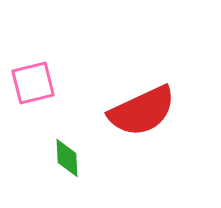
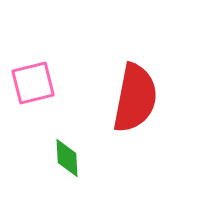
red semicircle: moved 7 px left, 13 px up; rotated 54 degrees counterclockwise
